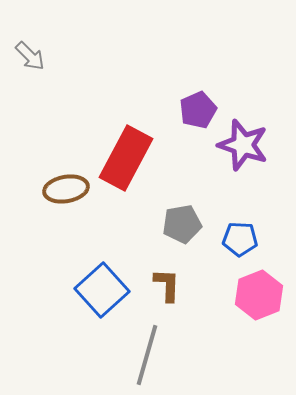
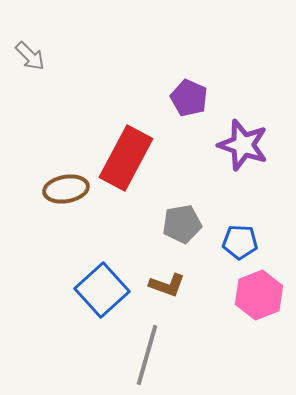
purple pentagon: moved 9 px left, 12 px up; rotated 24 degrees counterclockwise
blue pentagon: moved 3 px down
brown L-shape: rotated 108 degrees clockwise
